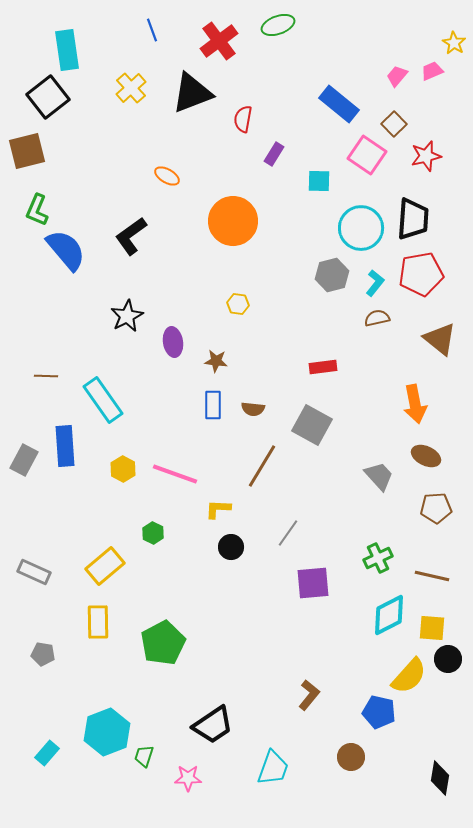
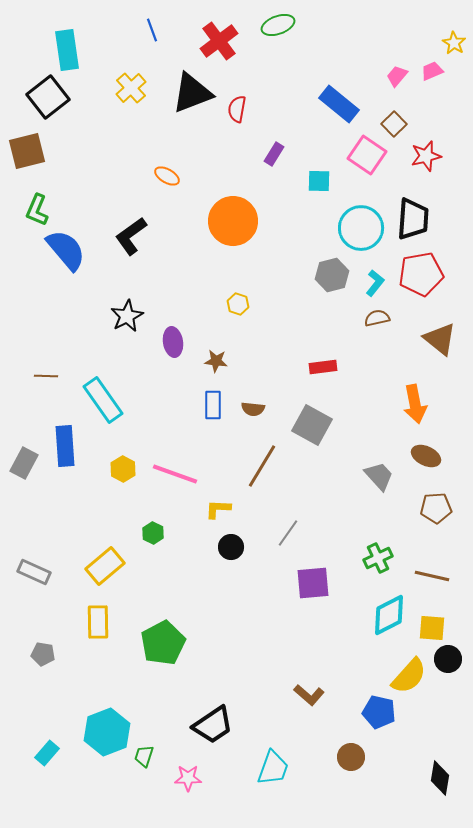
red semicircle at (243, 119): moved 6 px left, 10 px up
yellow hexagon at (238, 304): rotated 10 degrees clockwise
gray rectangle at (24, 460): moved 3 px down
brown L-shape at (309, 695): rotated 92 degrees clockwise
